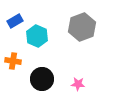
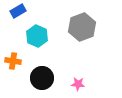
blue rectangle: moved 3 px right, 10 px up
black circle: moved 1 px up
